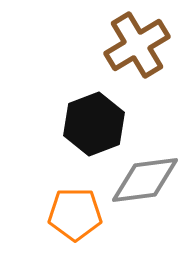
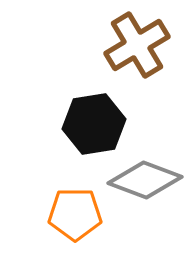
black hexagon: rotated 12 degrees clockwise
gray diamond: rotated 28 degrees clockwise
